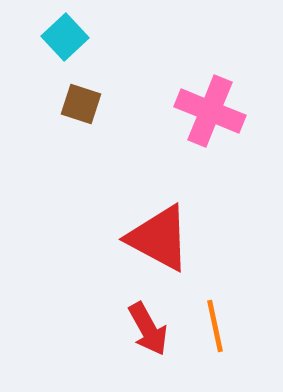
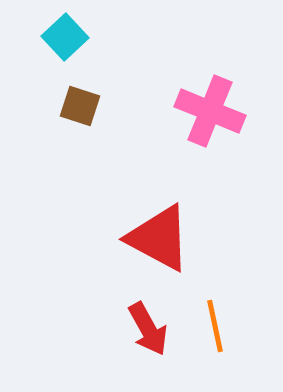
brown square: moved 1 px left, 2 px down
